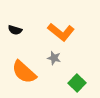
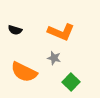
orange L-shape: rotated 16 degrees counterclockwise
orange semicircle: rotated 16 degrees counterclockwise
green square: moved 6 px left, 1 px up
